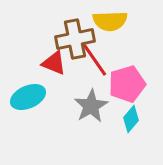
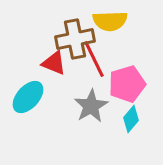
red line: rotated 9 degrees clockwise
cyan ellipse: rotated 24 degrees counterclockwise
